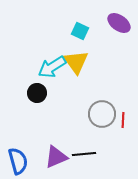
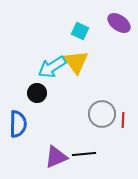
blue semicircle: moved 37 px up; rotated 16 degrees clockwise
